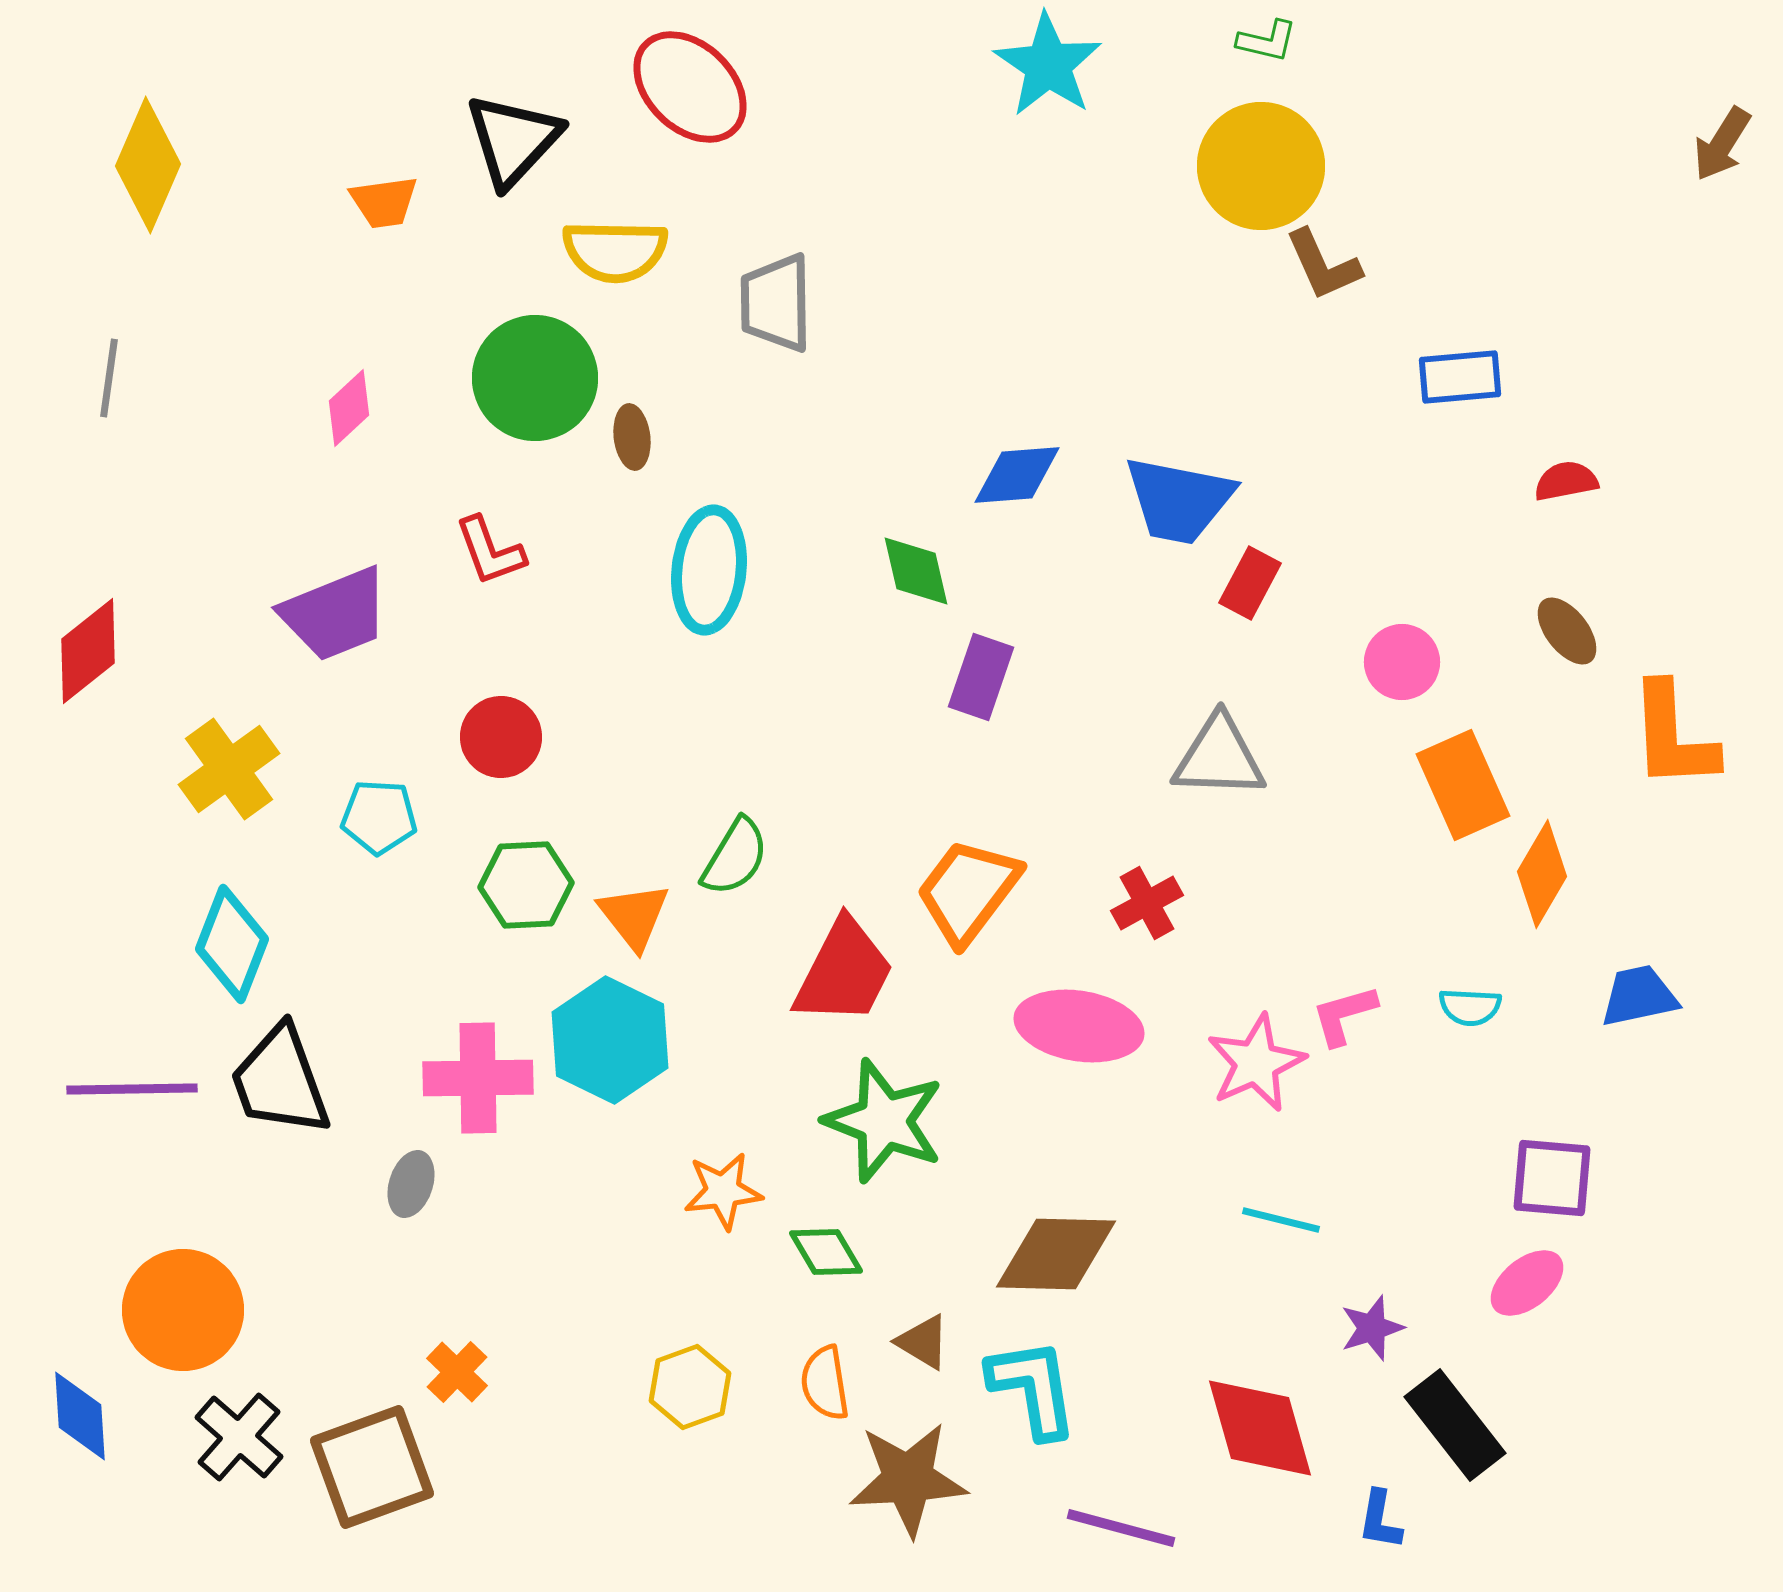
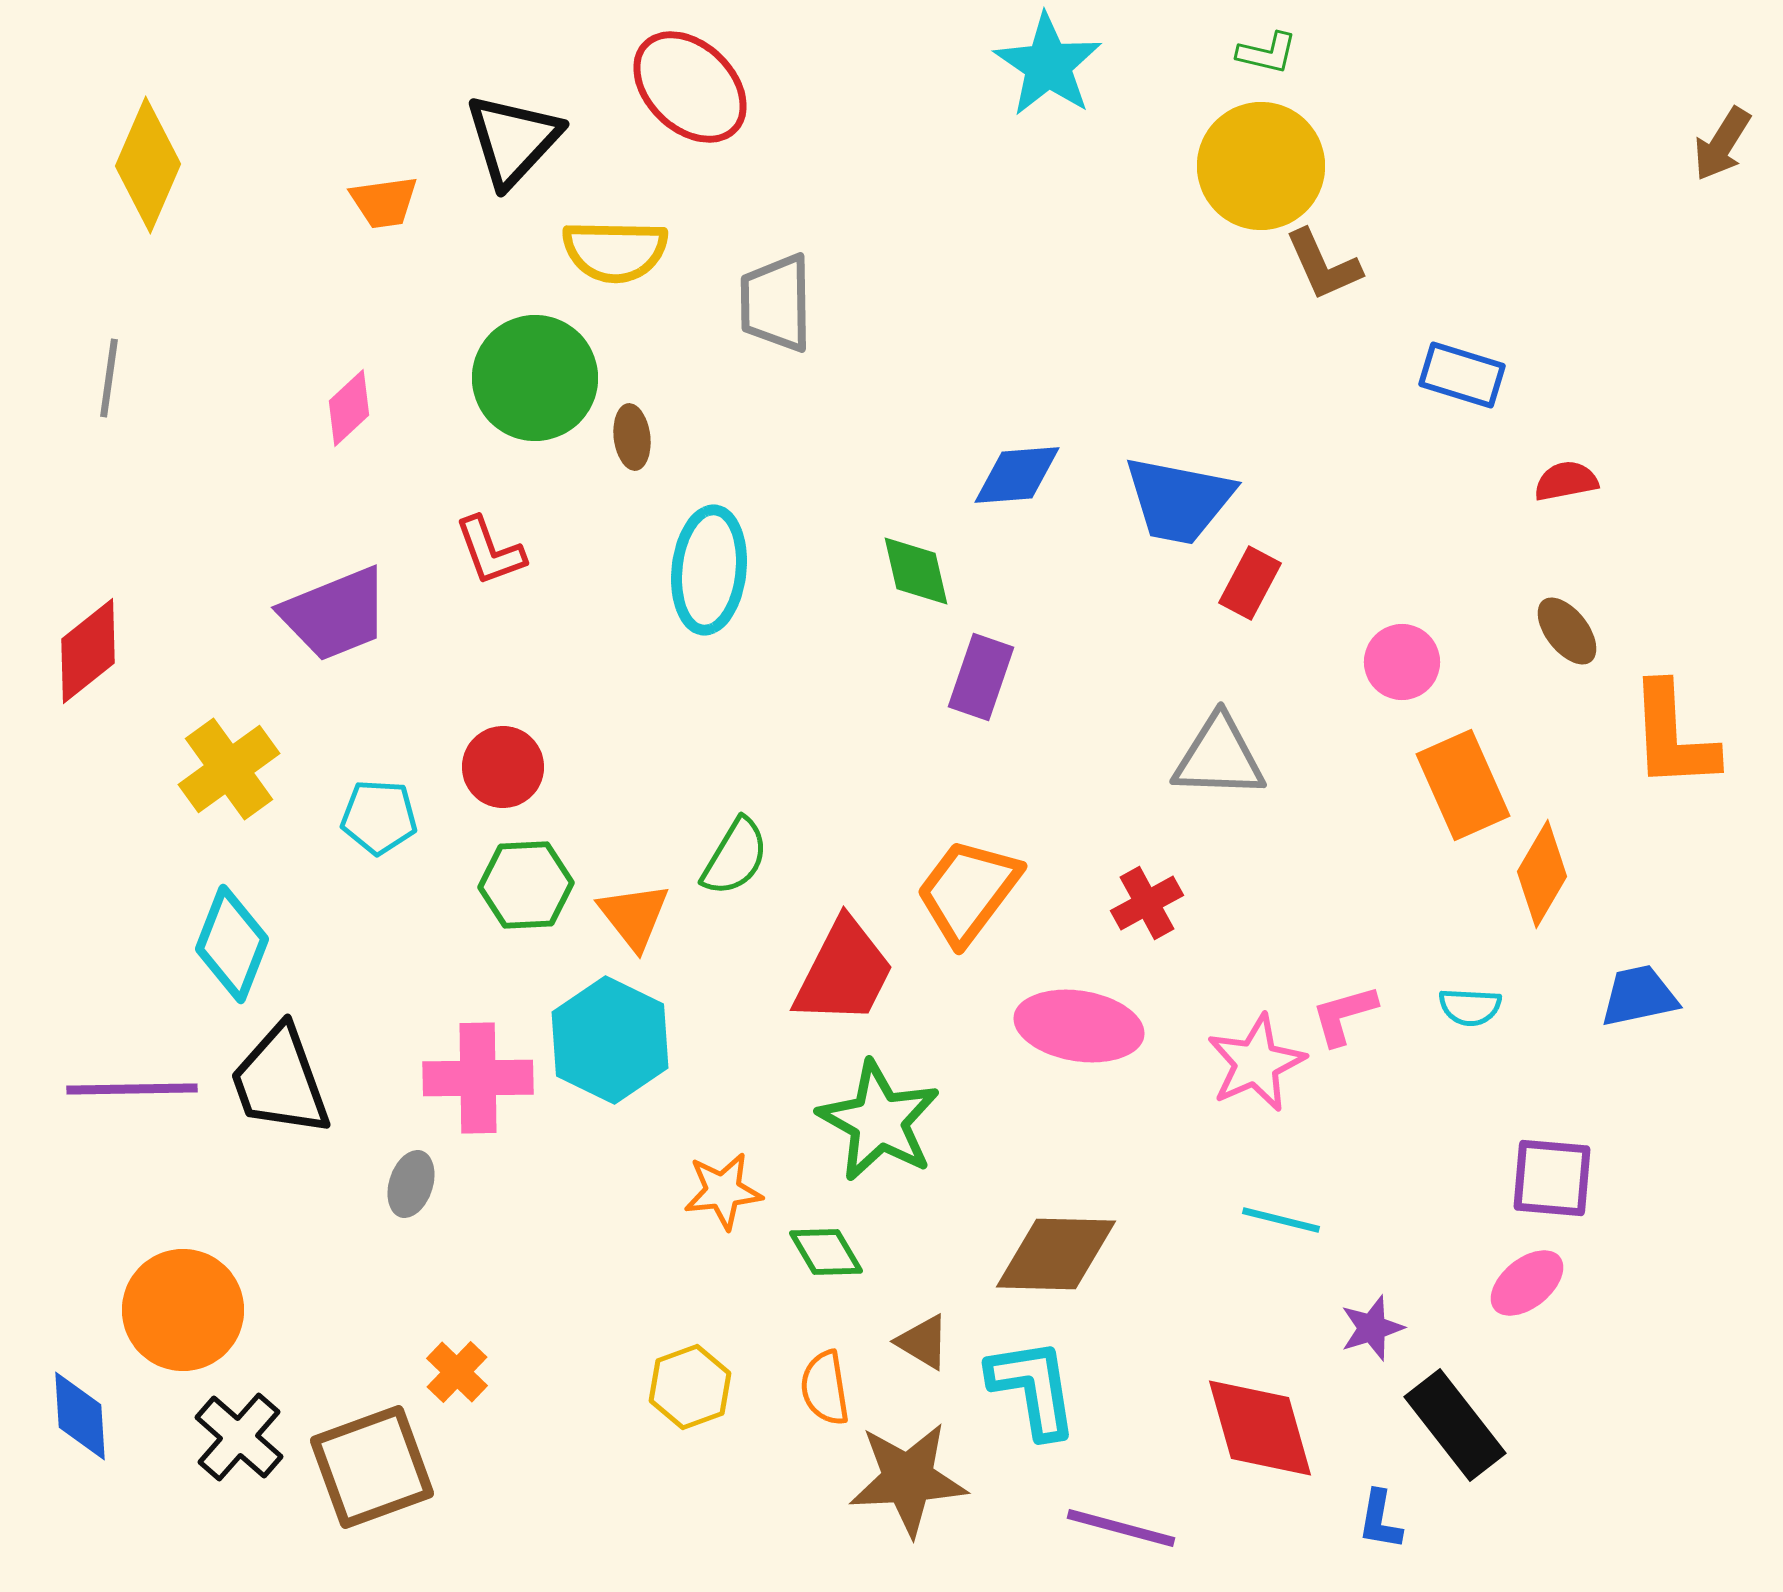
green L-shape at (1267, 41): moved 12 px down
blue rectangle at (1460, 377): moved 2 px right, 2 px up; rotated 22 degrees clockwise
red circle at (501, 737): moved 2 px right, 30 px down
green star at (884, 1121): moved 5 px left; rotated 8 degrees clockwise
orange semicircle at (825, 1383): moved 5 px down
